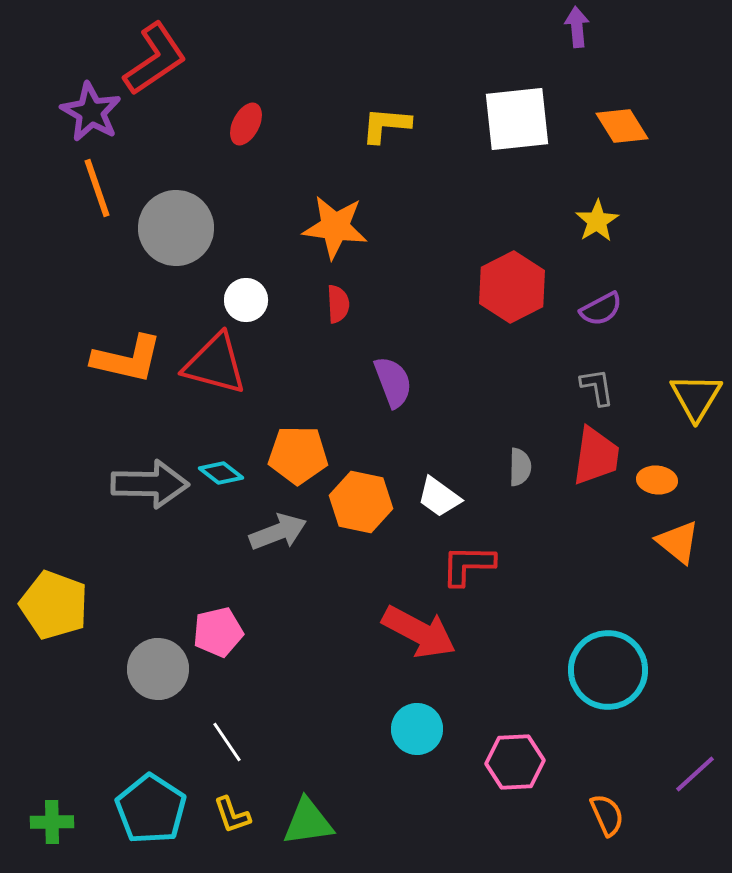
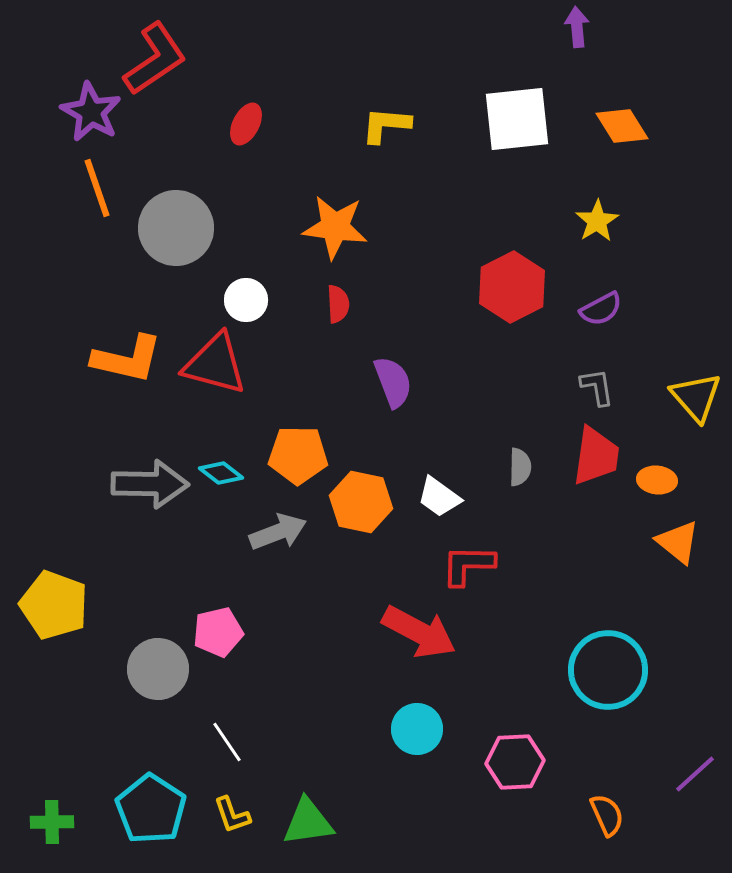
yellow triangle at (696, 397): rotated 12 degrees counterclockwise
